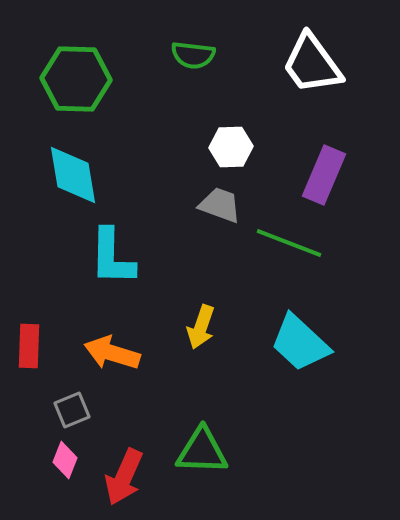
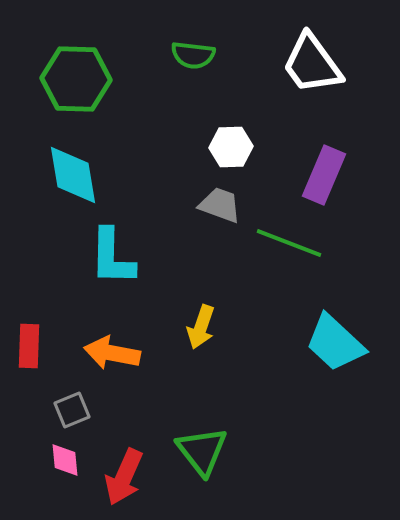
cyan trapezoid: moved 35 px right
orange arrow: rotated 6 degrees counterclockwise
green triangle: rotated 50 degrees clockwise
pink diamond: rotated 27 degrees counterclockwise
